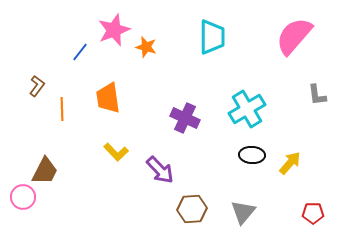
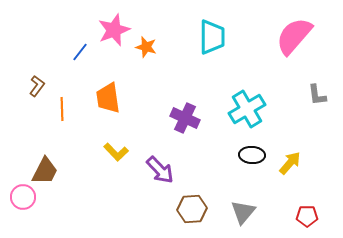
red pentagon: moved 6 px left, 3 px down
